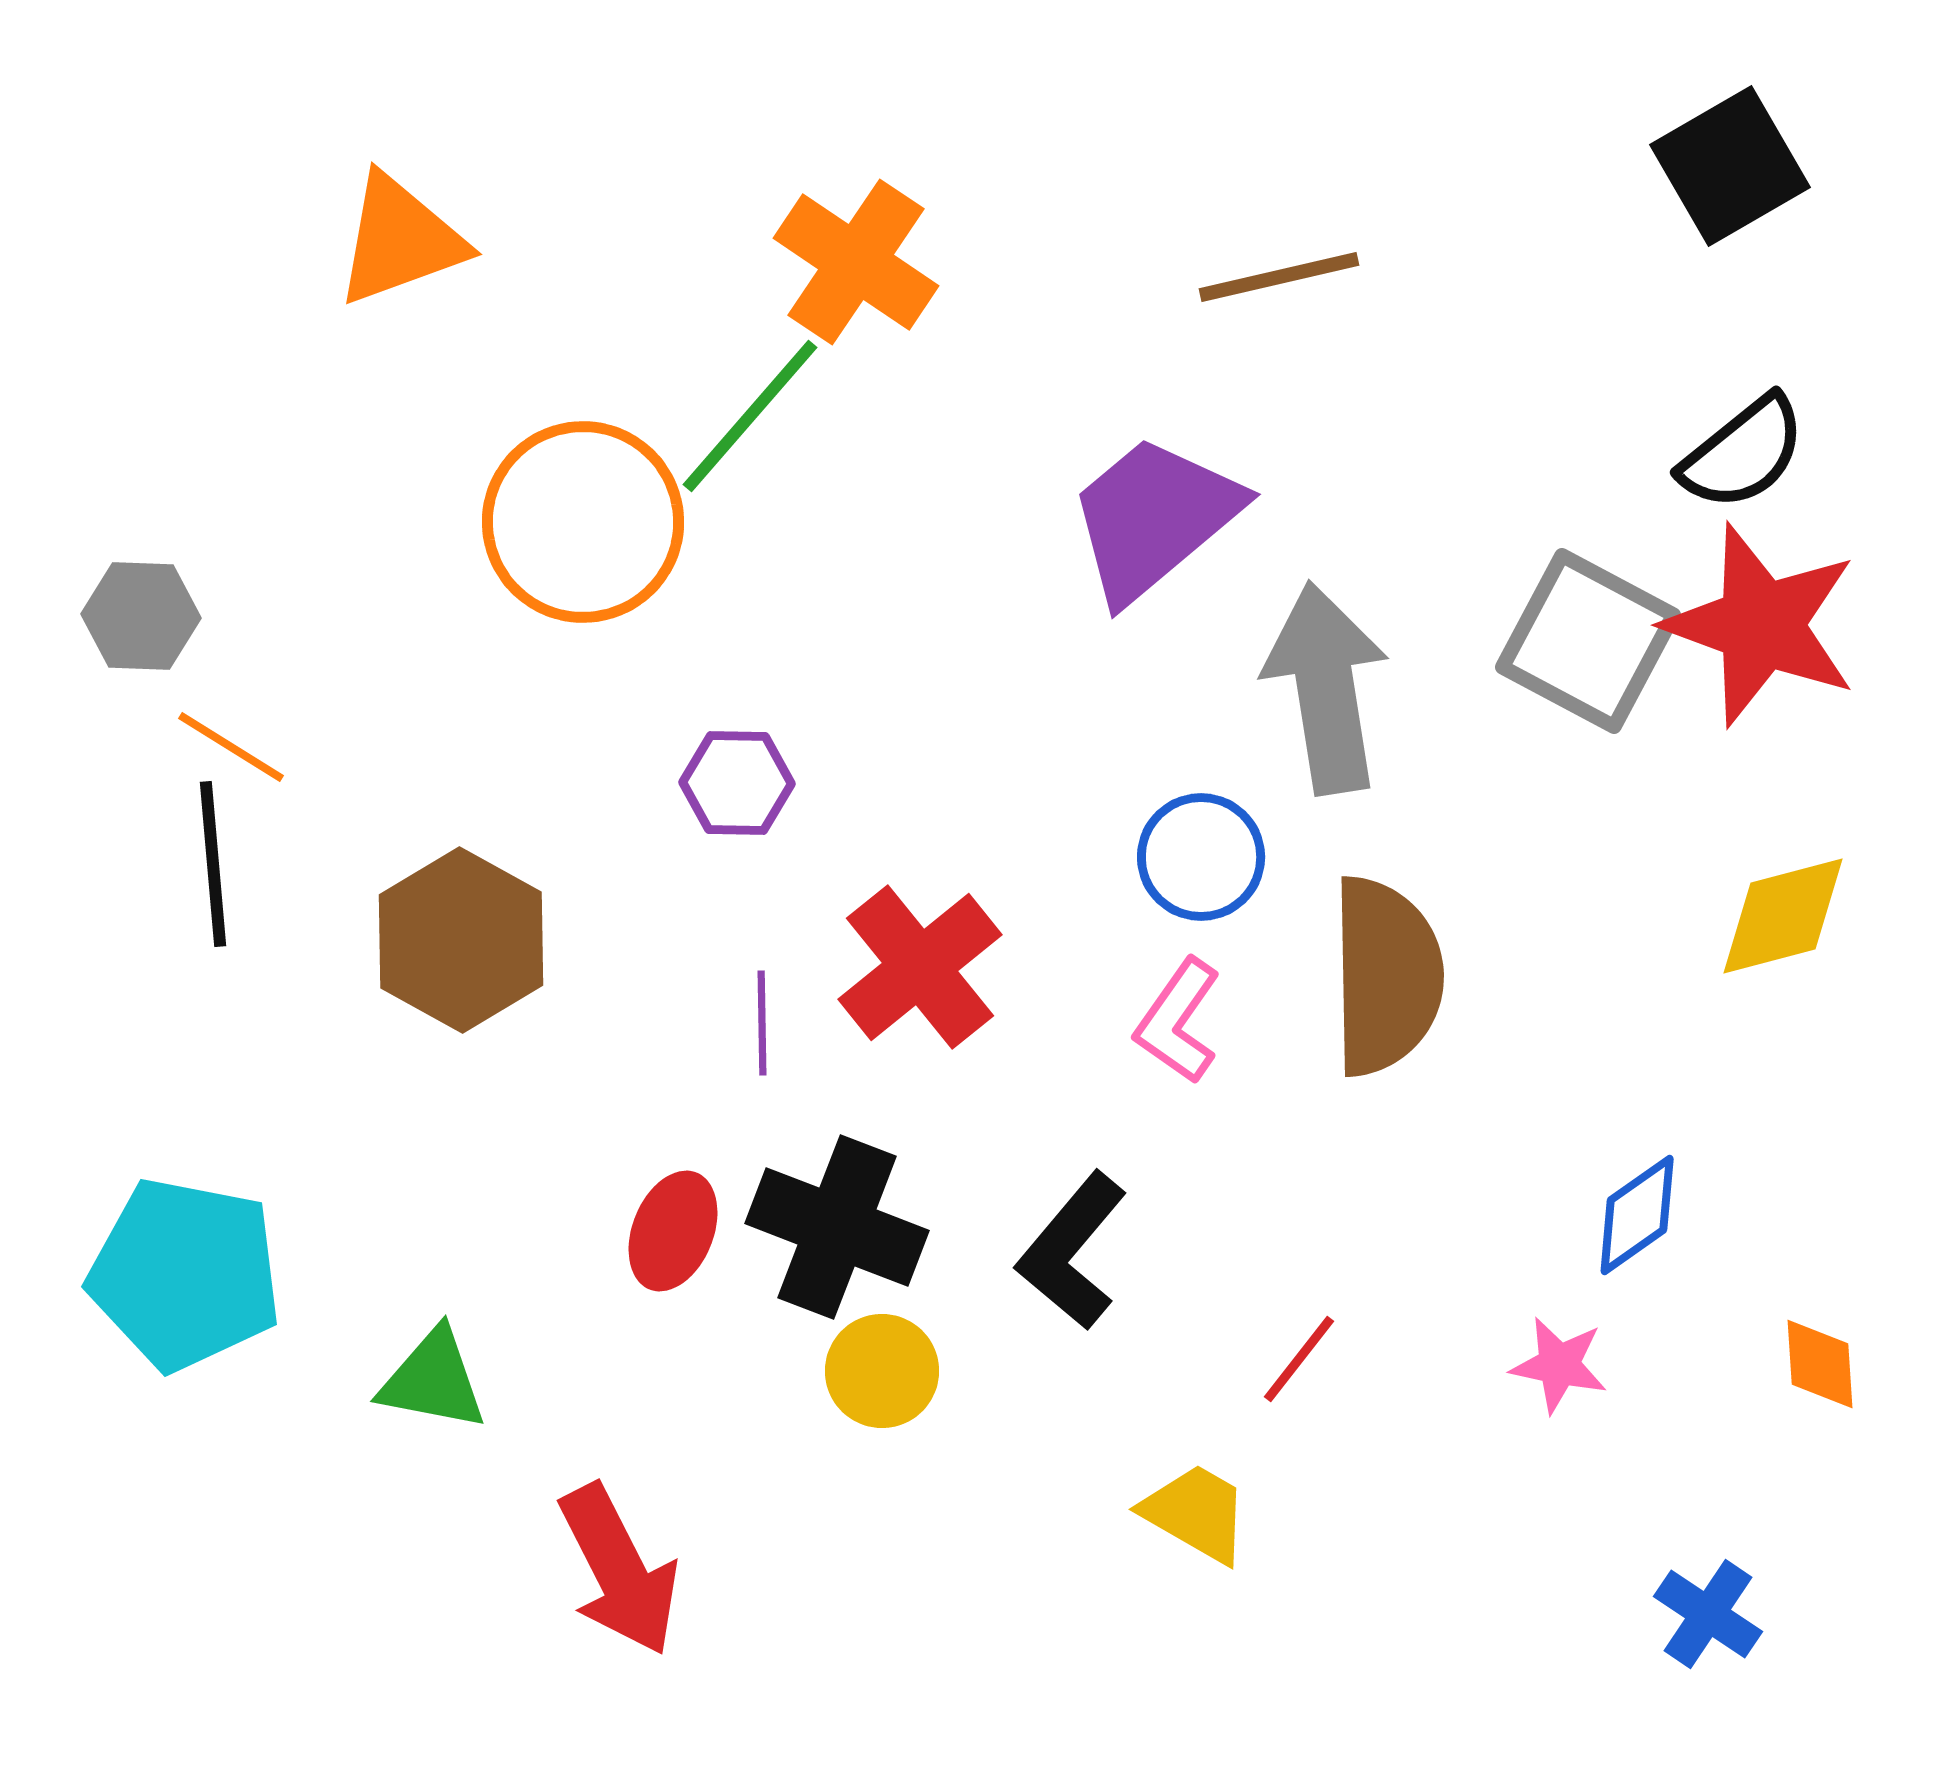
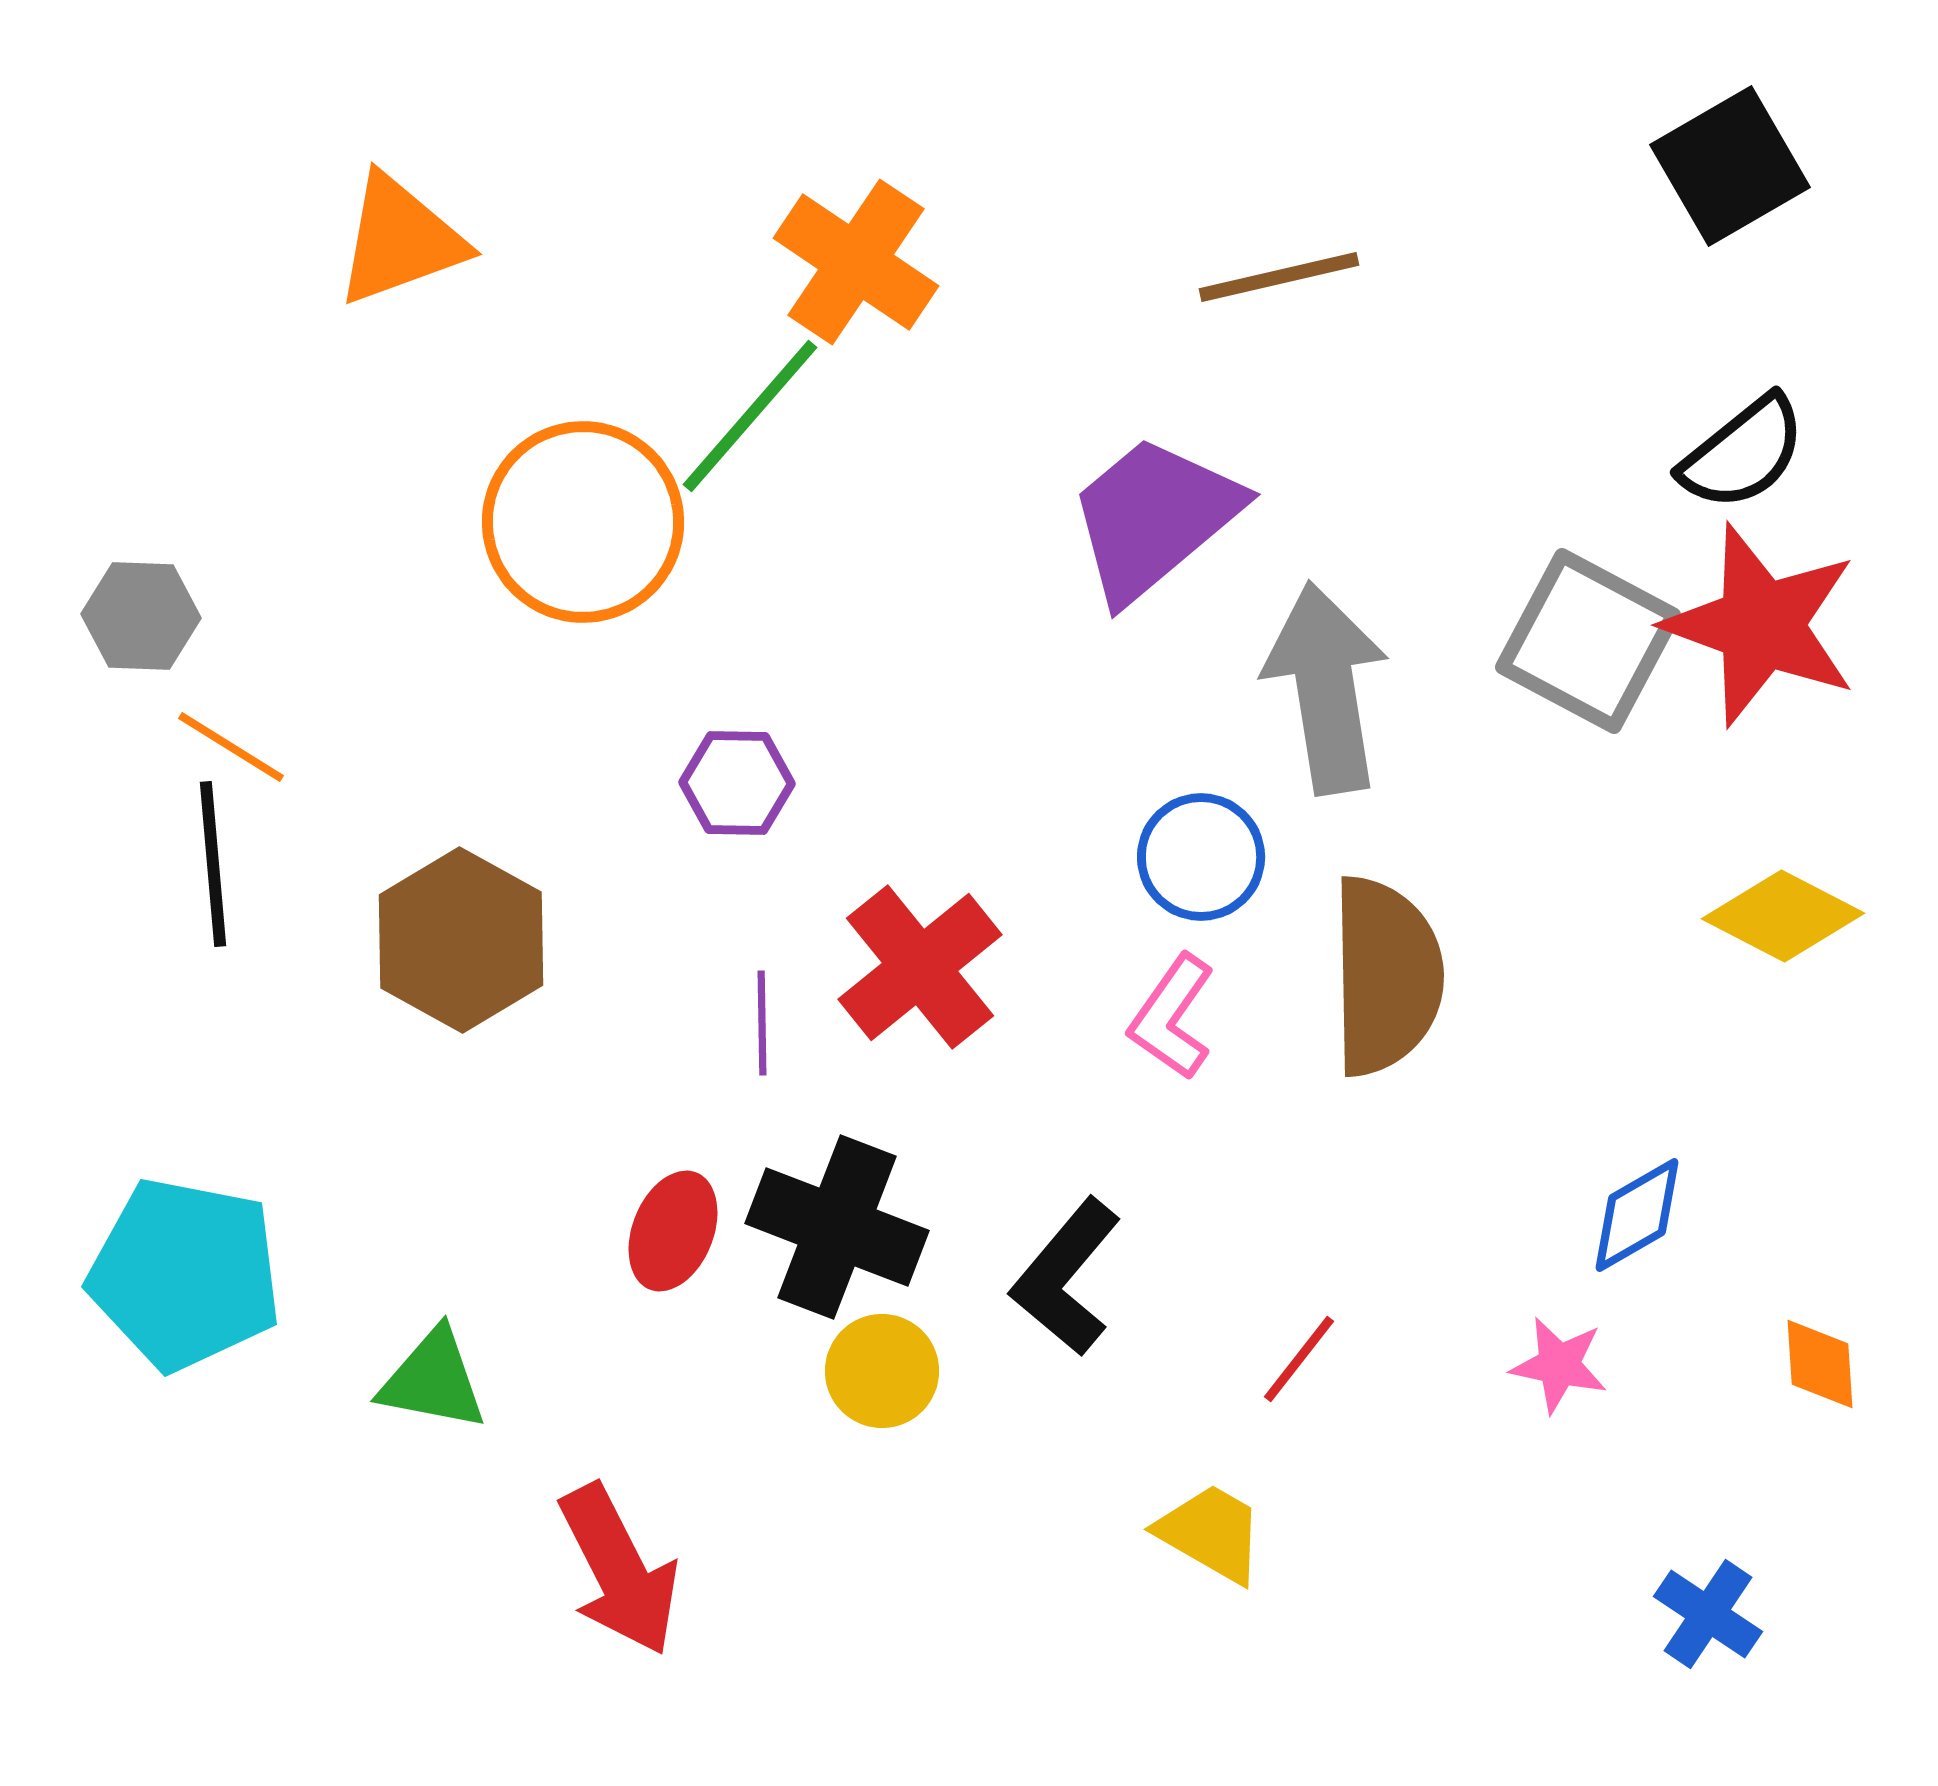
yellow diamond: rotated 42 degrees clockwise
pink L-shape: moved 6 px left, 4 px up
blue diamond: rotated 5 degrees clockwise
black L-shape: moved 6 px left, 26 px down
yellow trapezoid: moved 15 px right, 20 px down
